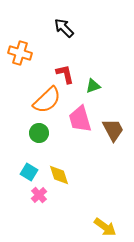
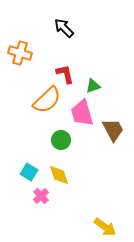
pink trapezoid: moved 2 px right, 6 px up
green circle: moved 22 px right, 7 px down
pink cross: moved 2 px right, 1 px down
